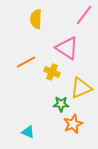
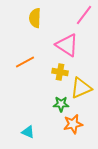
yellow semicircle: moved 1 px left, 1 px up
pink triangle: moved 3 px up
orange line: moved 1 px left
yellow cross: moved 8 px right; rotated 14 degrees counterclockwise
orange star: rotated 12 degrees clockwise
